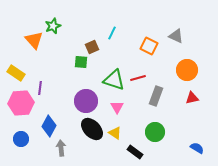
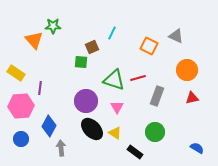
green star: rotated 21 degrees clockwise
gray rectangle: moved 1 px right
pink hexagon: moved 3 px down
